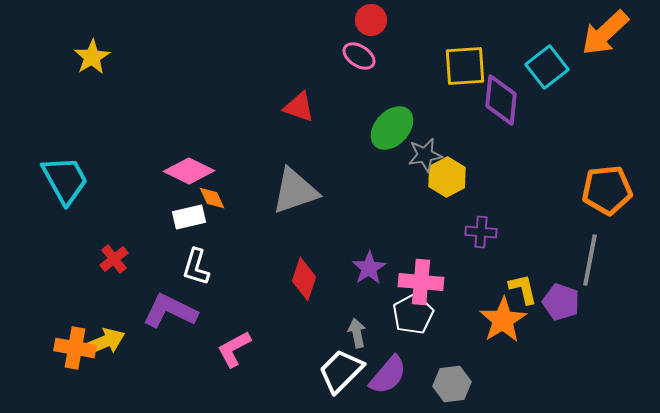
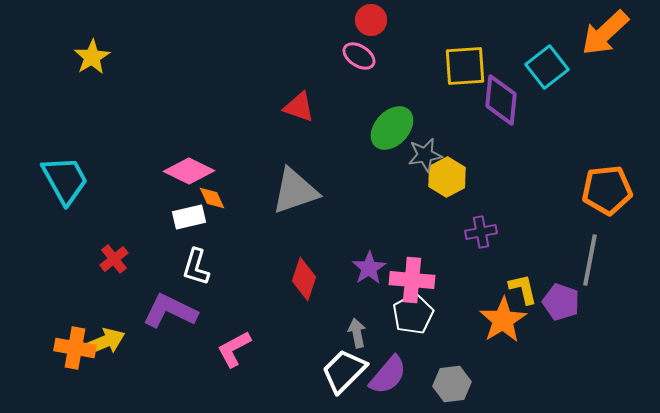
purple cross: rotated 16 degrees counterclockwise
pink cross: moved 9 px left, 2 px up
white trapezoid: moved 3 px right
